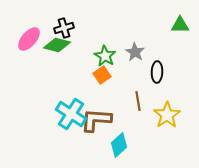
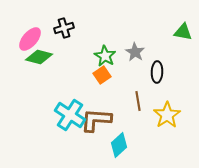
green triangle: moved 3 px right, 7 px down; rotated 12 degrees clockwise
pink ellipse: moved 1 px right
green diamond: moved 18 px left, 12 px down
cyan cross: moved 1 px left, 1 px down
